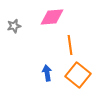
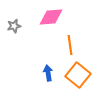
pink diamond: moved 1 px left
blue arrow: moved 1 px right
